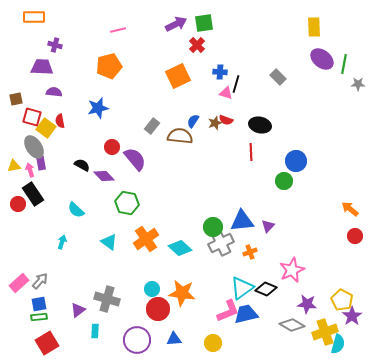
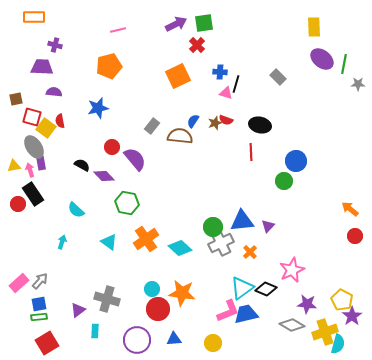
orange cross at (250, 252): rotated 24 degrees counterclockwise
